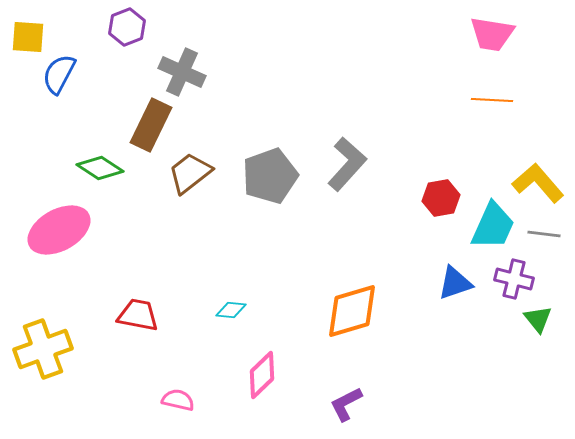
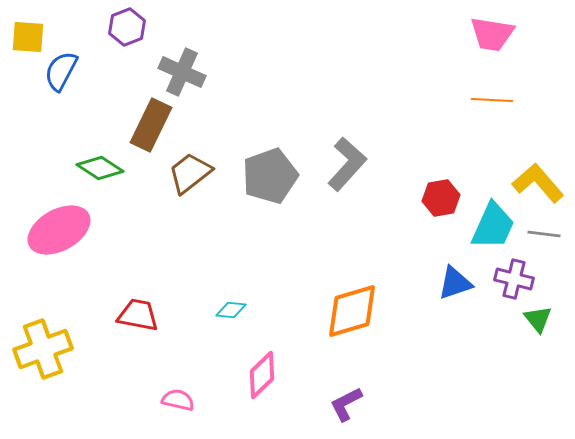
blue semicircle: moved 2 px right, 3 px up
